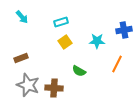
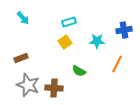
cyan arrow: moved 1 px right, 1 px down
cyan rectangle: moved 8 px right
